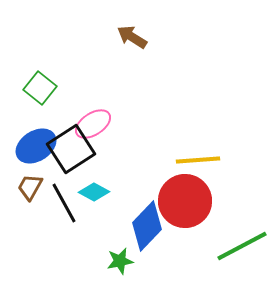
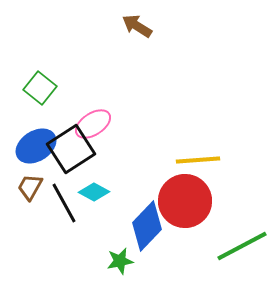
brown arrow: moved 5 px right, 11 px up
